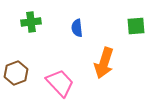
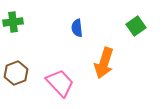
green cross: moved 18 px left
green square: rotated 30 degrees counterclockwise
